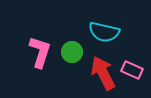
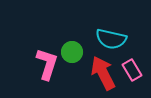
cyan semicircle: moved 7 px right, 7 px down
pink L-shape: moved 7 px right, 12 px down
pink rectangle: rotated 35 degrees clockwise
